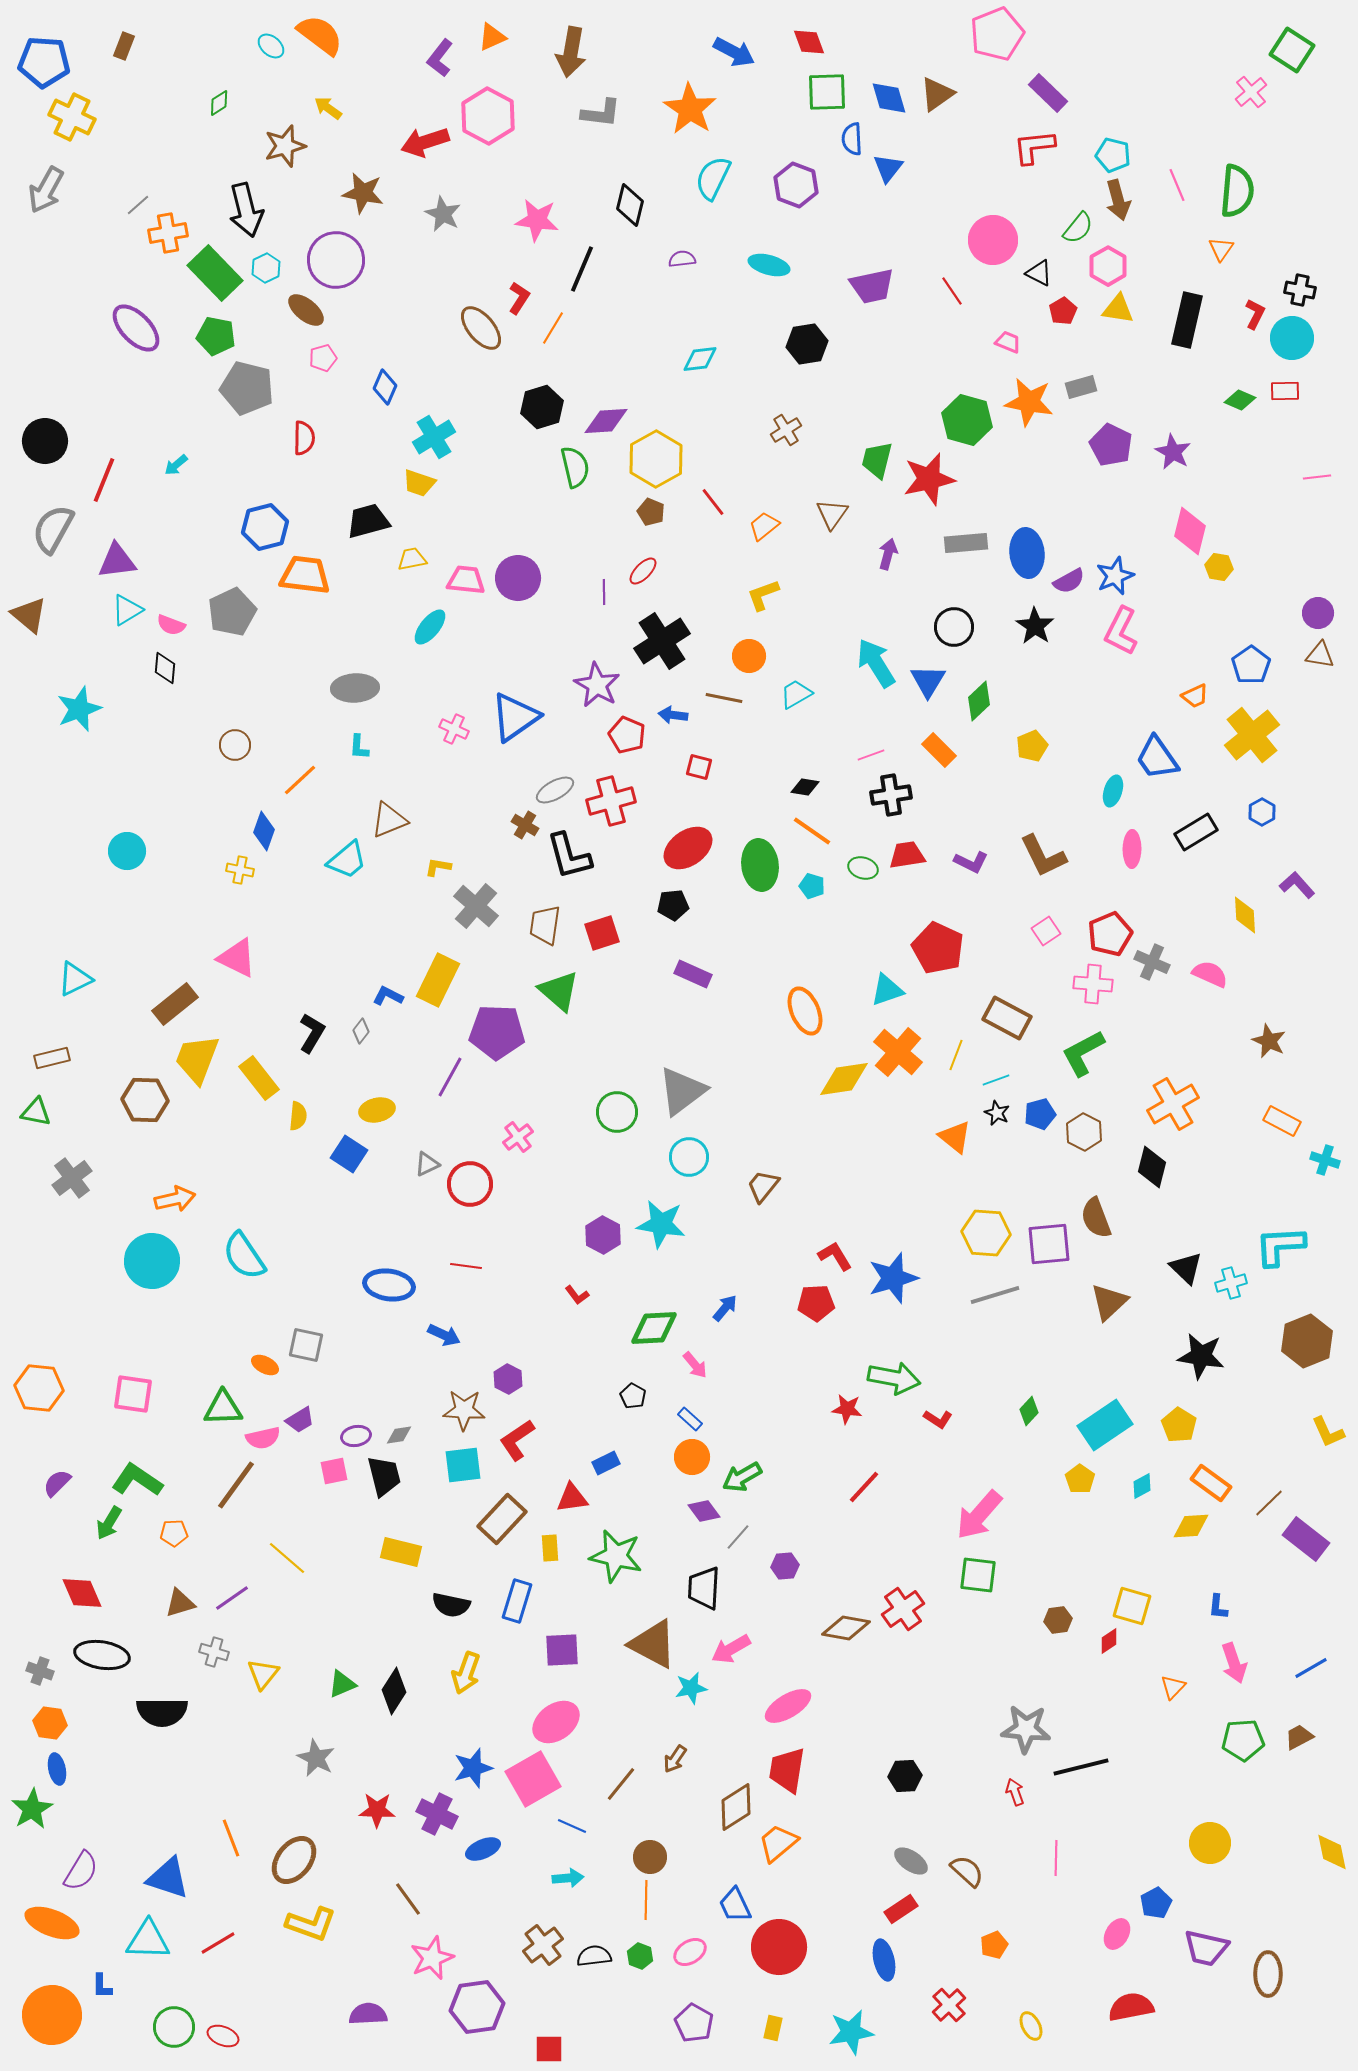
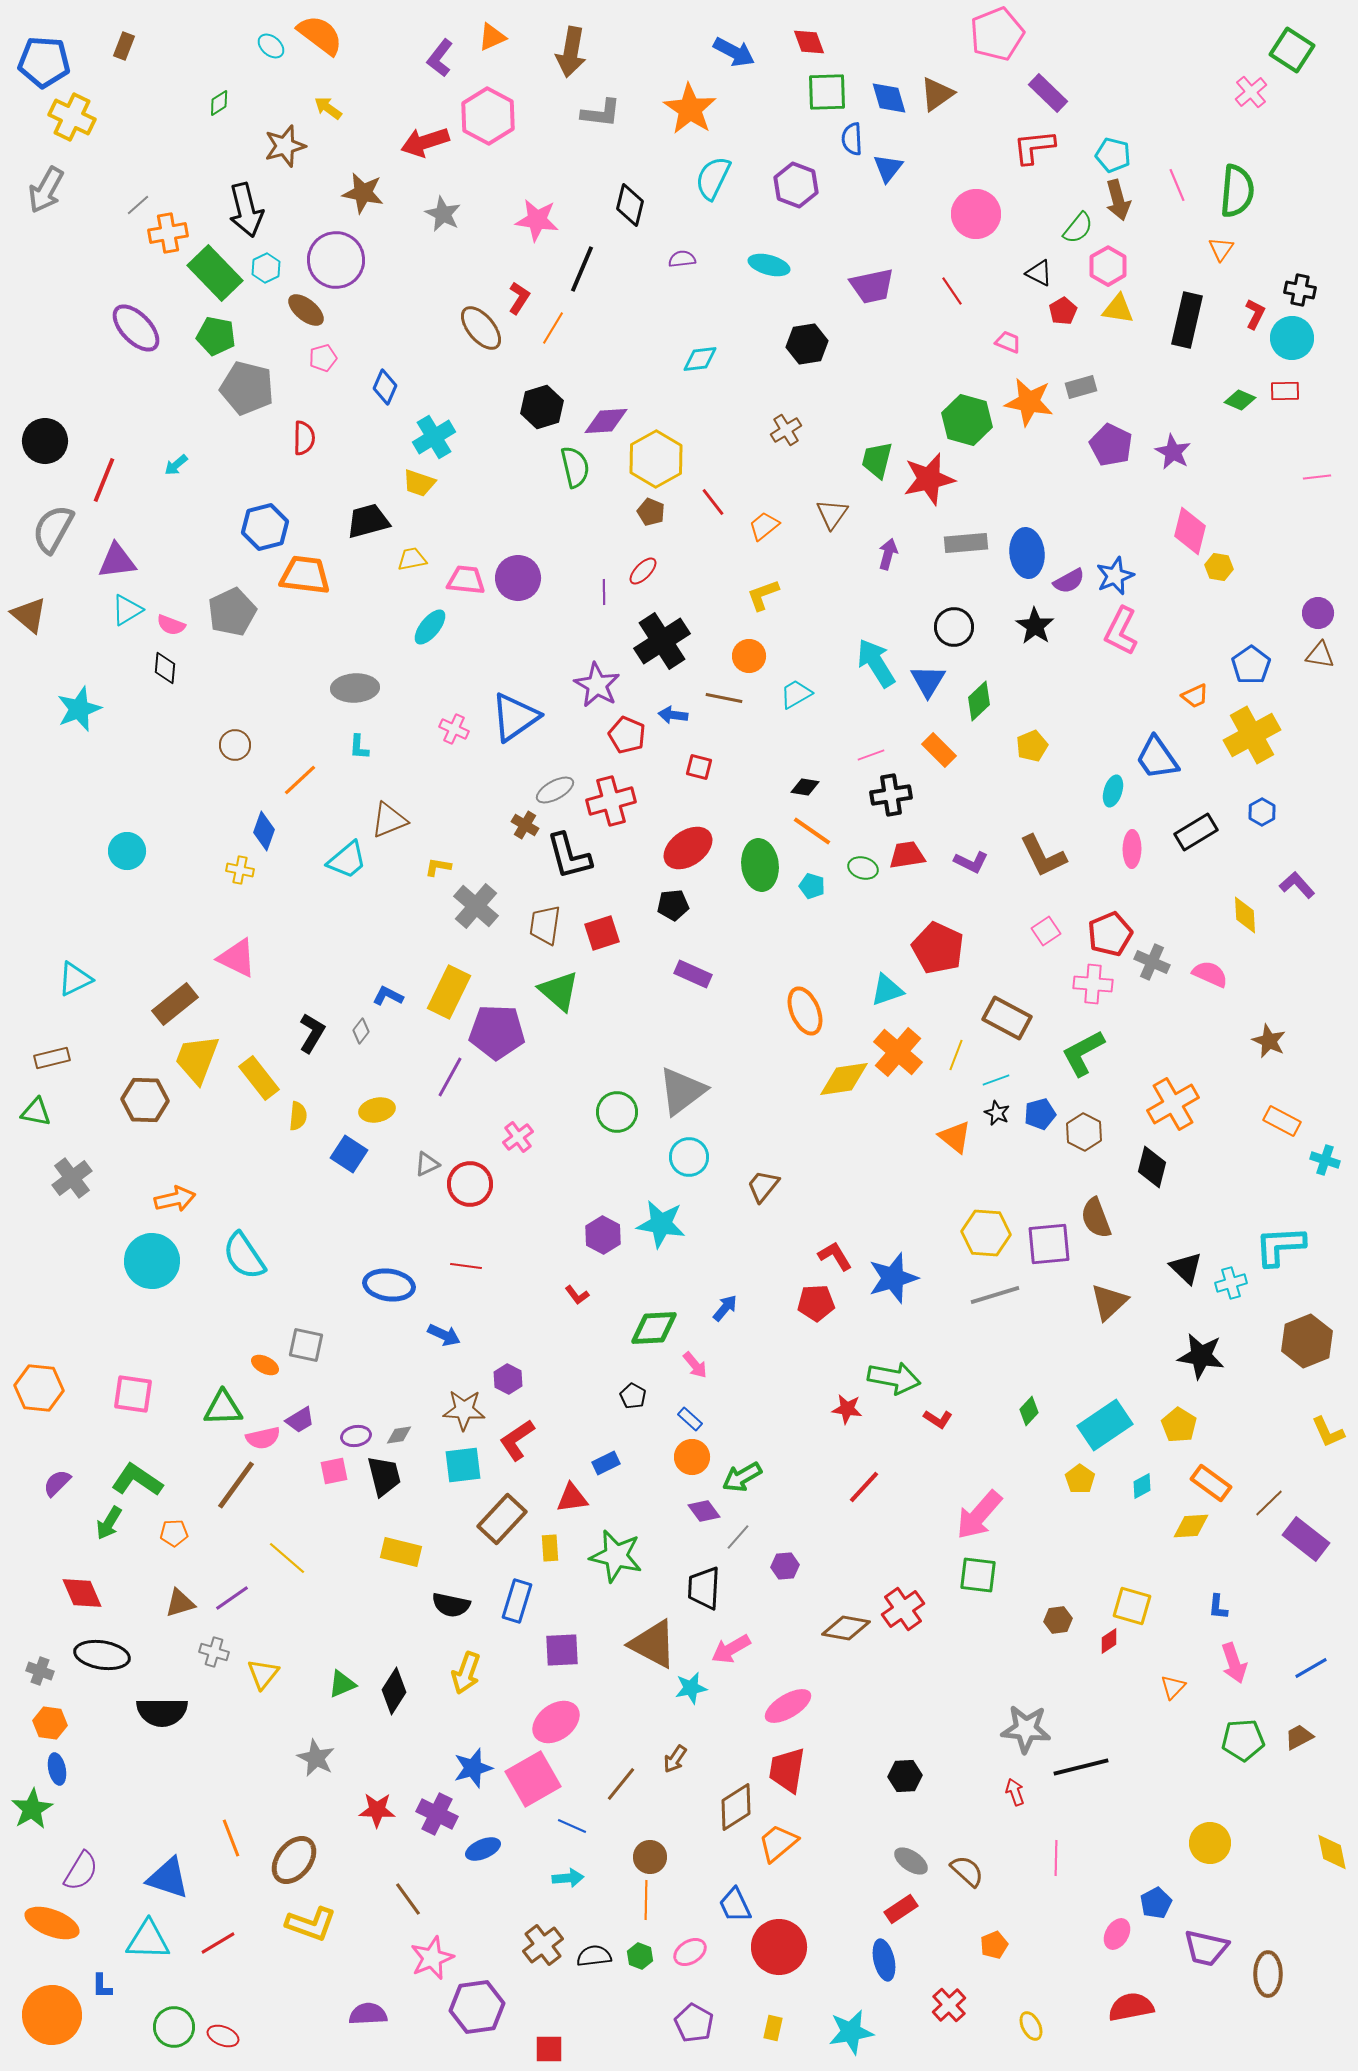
pink circle at (993, 240): moved 17 px left, 26 px up
yellow cross at (1252, 735): rotated 10 degrees clockwise
yellow rectangle at (438, 980): moved 11 px right, 12 px down
